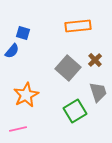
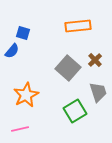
pink line: moved 2 px right
